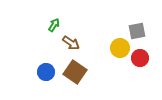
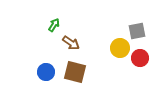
brown square: rotated 20 degrees counterclockwise
